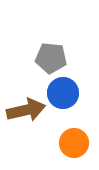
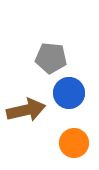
blue circle: moved 6 px right
